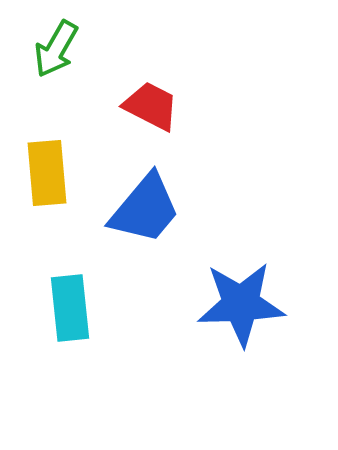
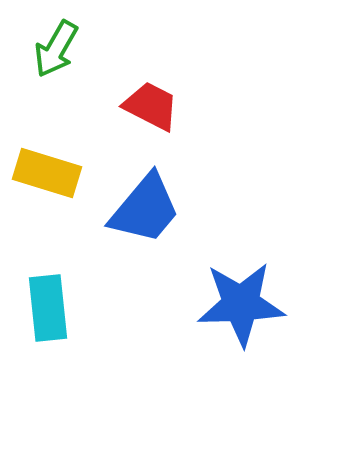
yellow rectangle: rotated 68 degrees counterclockwise
cyan rectangle: moved 22 px left
